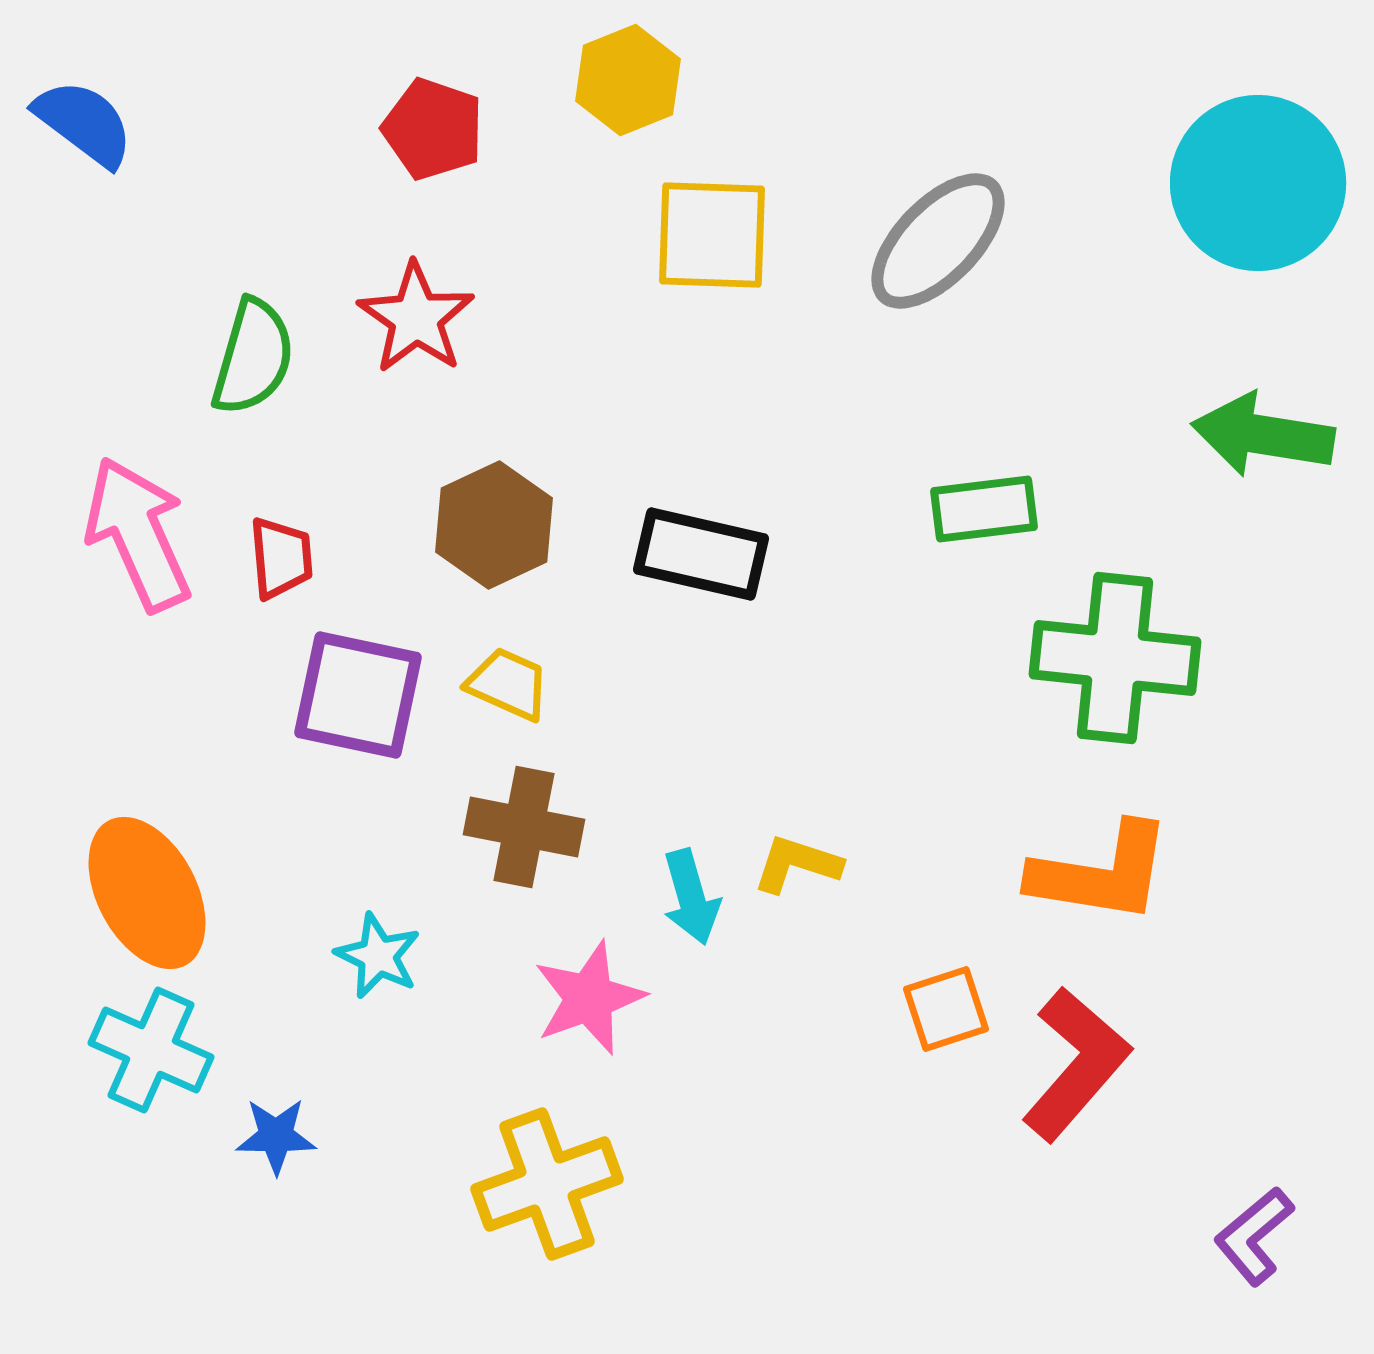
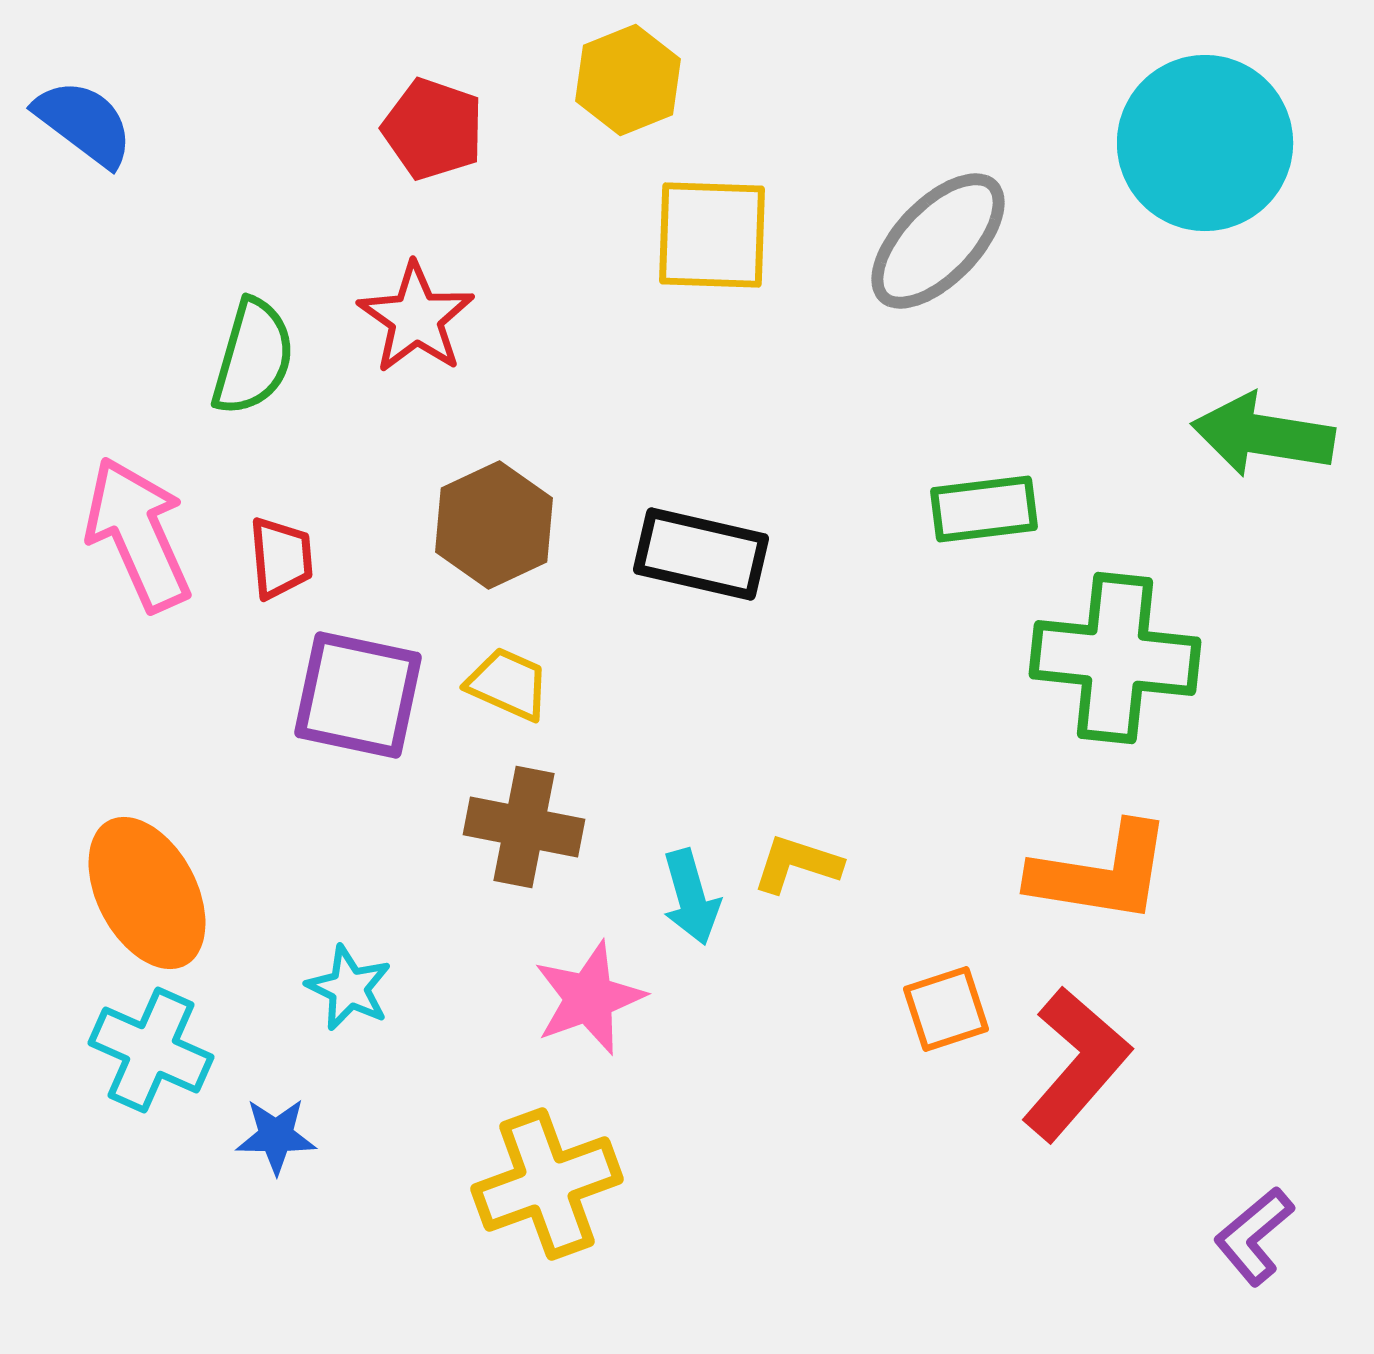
cyan circle: moved 53 px left, 40 px up
cyan star: moved 29 px left, 32 px down
